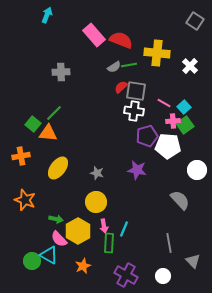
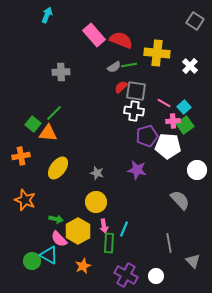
white circle at (163, 276): moved 7 px left
